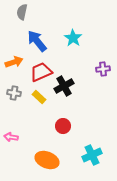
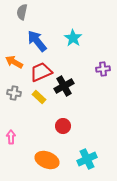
orange arrow: rotated 132 degrees counterclockwise
pink arrow: rotated 80 degrees clockwise
cyan cross: moved 5 px left, 4 px down
